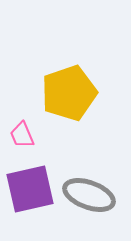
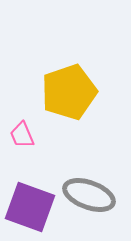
yellow pentagon: moved 1 px up
purple square: moved 18 px down; rotated 33 degrees clockwise
